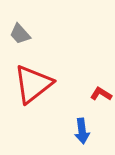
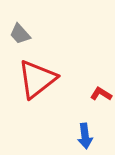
red triangle: moved 4 px right, 5 px up
blue arrow: moved 3 px right, 5 px down
